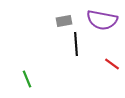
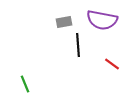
gray rectangle: moved 1 px down
black line: moved 2 px right, 1 px down
green line: moved 2 px left, 5 px down
